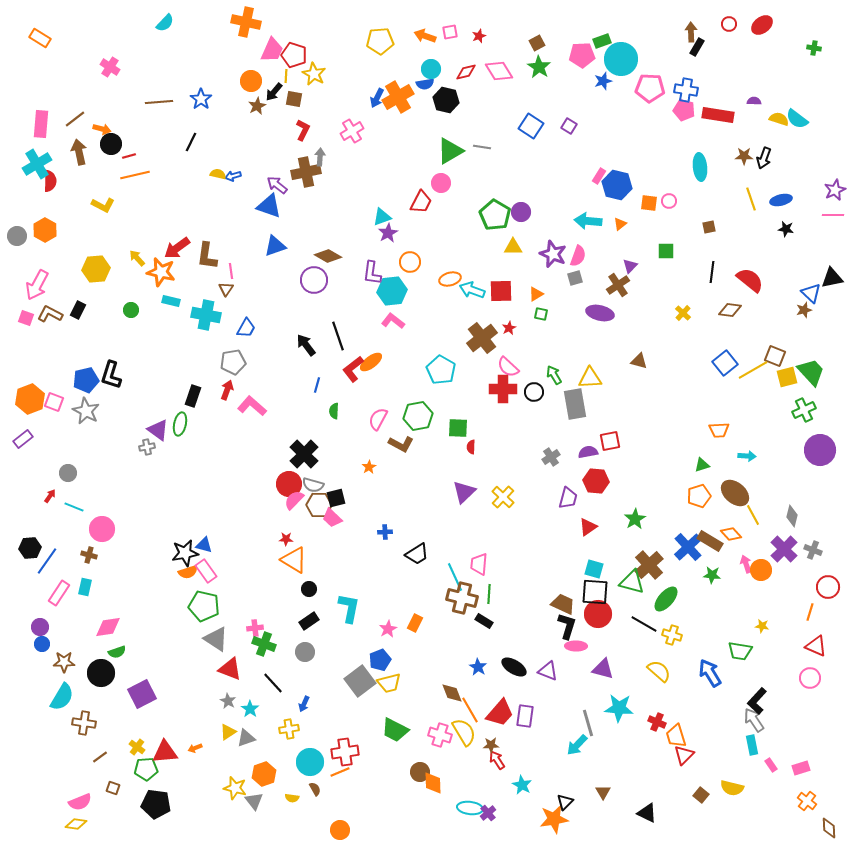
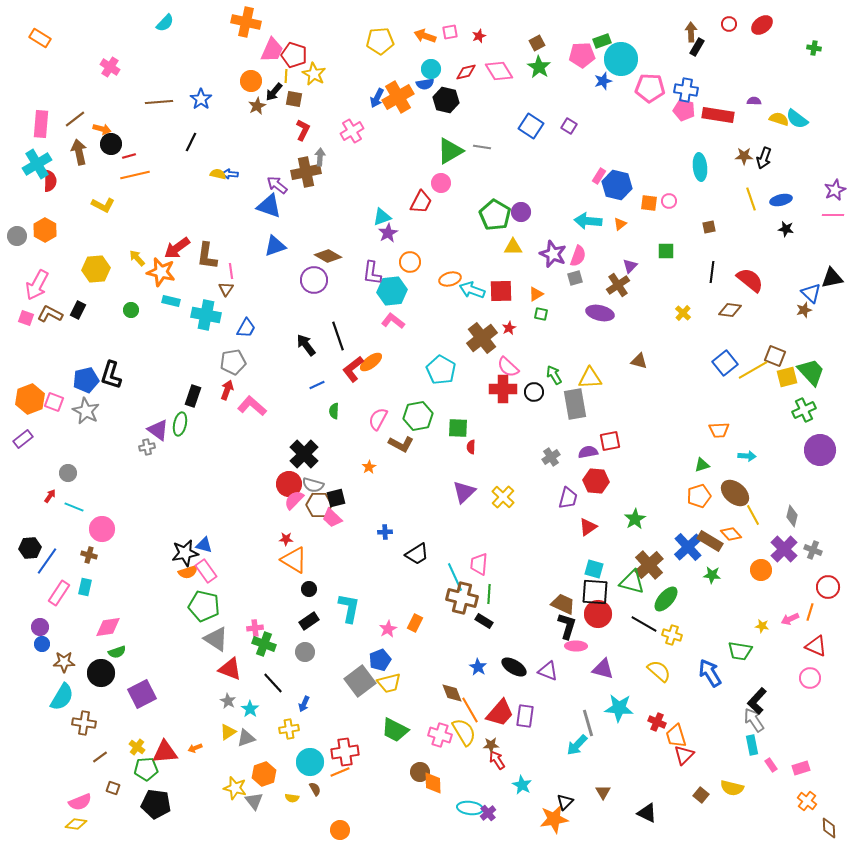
blue arrow at (233, 176): moved 3 px left, 2 px up; rotated 21 degrees clockwise
blue line at (317, 385): rotated 49 degrees clockwise
pink arrow at (746, 564): moved 44 px right, 55 px down; rotated 96 degrees counterclockwise
